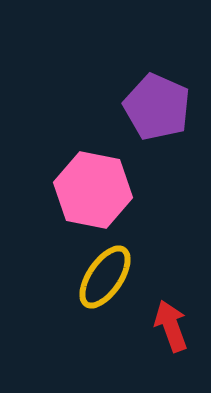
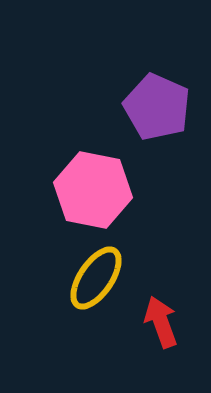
yellow ellipse: moved 9 px left, 1 px down
red arrow: moved 10 px left, 4 px up
